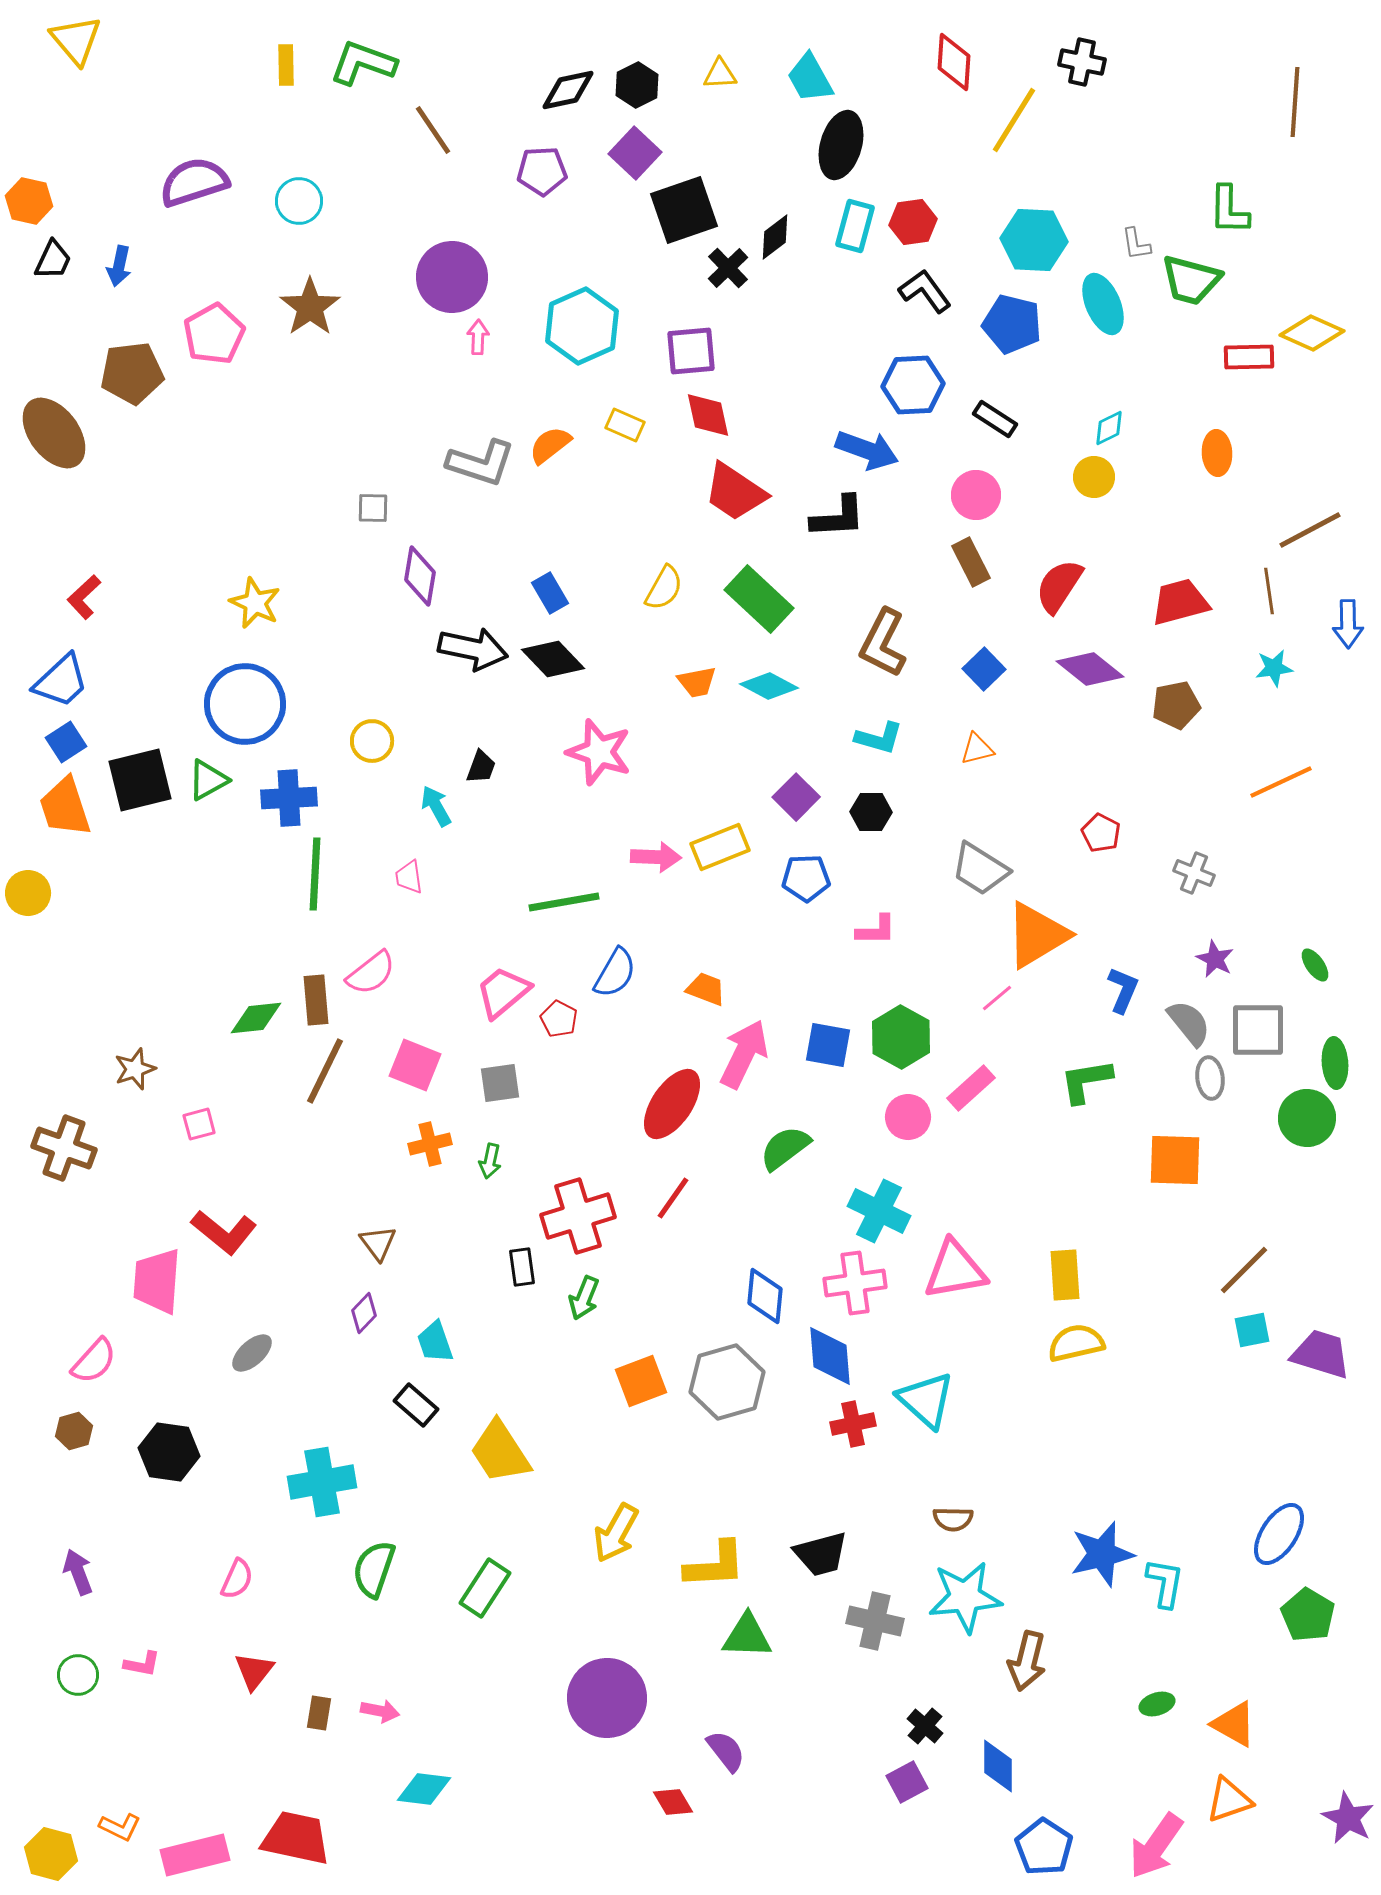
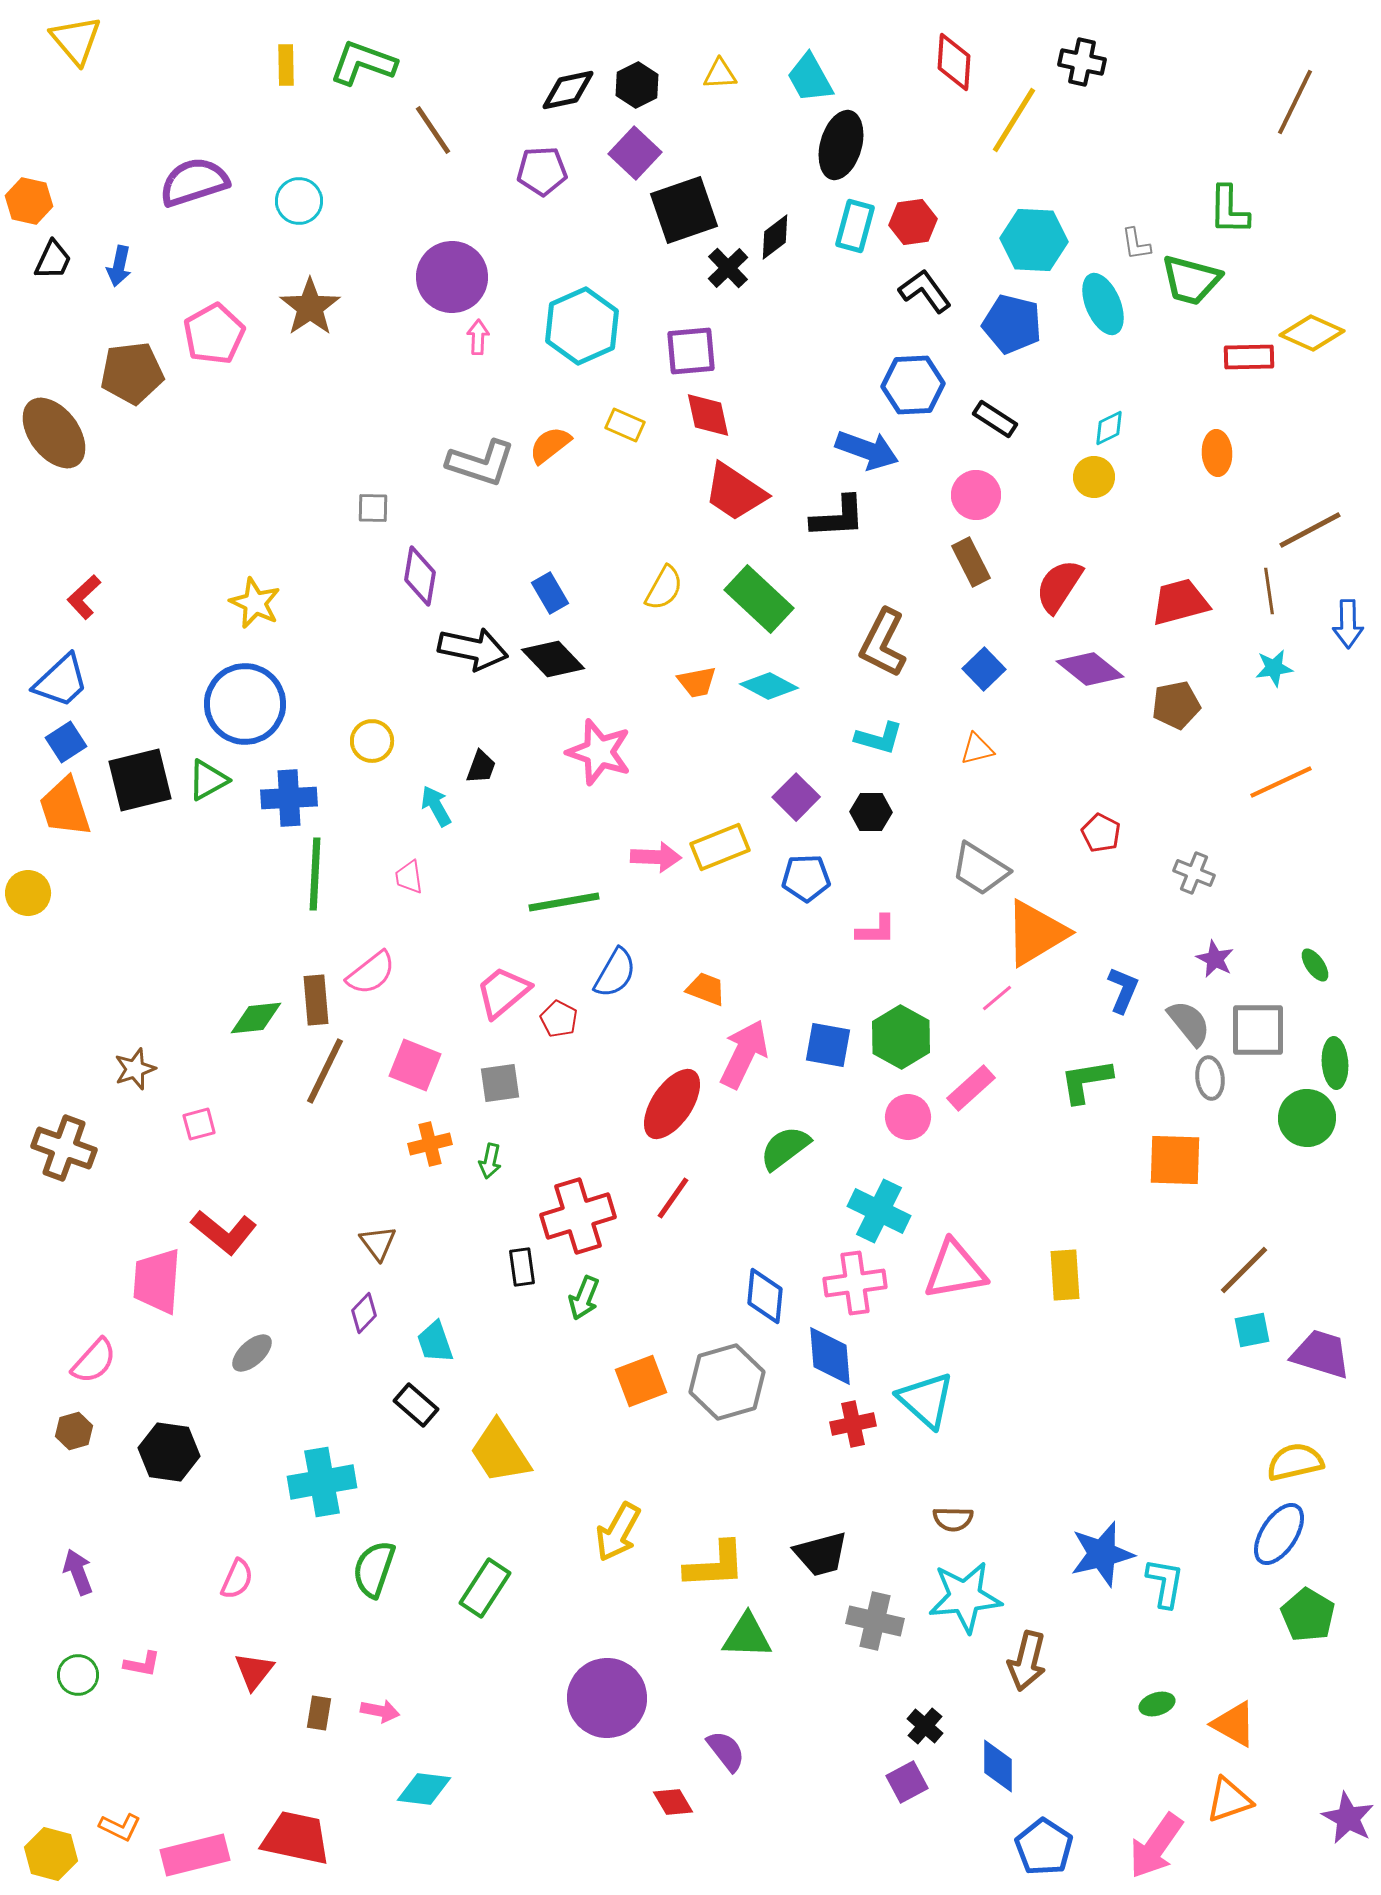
brown line at (1295, 102): rotated 22 degrees clockwise
orange triangle at (1037, 935): moved 1 px left, 2 px up
yellow semicircle at (1076, 1343): moved 219 px right, 119 px down
yellow arrow at (616, 1533): moved 2 px right, 1 px up
